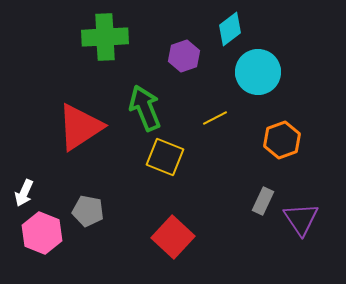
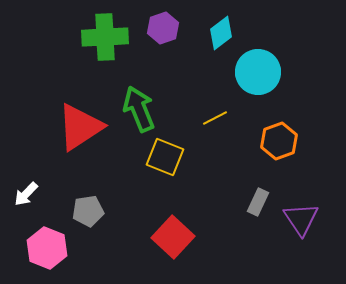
cyan diamond: moved 9 px left, 4 px down
purple hexagon: moved 21 px left, 28 px up
green arrow: moved 6 px left, 1 px down
orange hexagon: moved 3 px left, 1 px down
white arrow: moved 2 px right, 1 px down; rotated 20 degrees clockwise
gray rectangle: moved 5 px left, 1 px down
gray pentagon: rotated 20 degrees counterclockwise
pink hexagon: moved 5 px right, 15 px down
